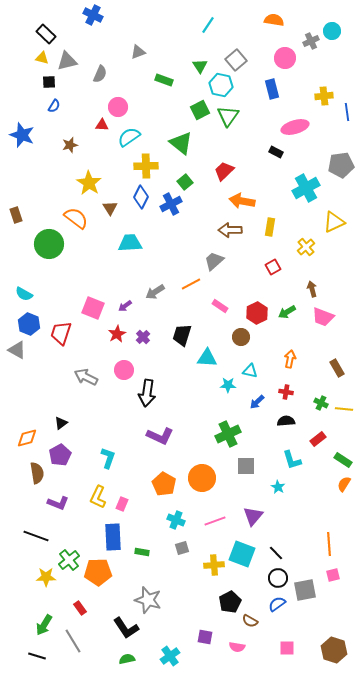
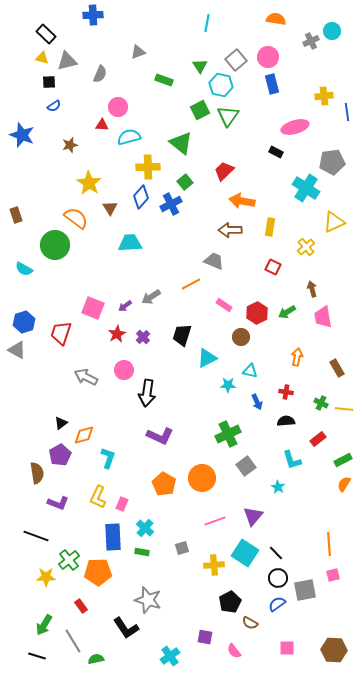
blue cross at (93, 15): rotated 30 degrees counterclockwise
orange semicircle at (274, 20): moved 2 px right, 1 px up
cyan line at (208, 25): moved 1 px left, 2 px up; rotated 24 degrees counterclockwise
pink circle at (285, 58): moved 17 px left, 1 px up
blue rectangle at (272, 89): moved 5 px up
blue semicircle at (54, 106): rotated 24 degrees clockwise
cyan semicircle at (129, 137): rotated 20 degrees clockwise
gray pentagon at (341, 165): moved 9 px left, 3 px up
yellow cross at (146, 166): moved 2 px right, 1 px down
cyan cross at (306, 188): rotated 28 degrees counterclockwise
blue diamond at (141, 197): rotated 15 degrees clockwise
green circle at (49, 244): moved 6 px right, 1 px down
gray trapezoid at (214, 261): rotated 65 degrees clockwise
red square at (273, 267): rotated 35 degrees counterclockwise
gray arrow at (155, 292): moved 4 px left, 5 px down
cyan semicircle at (24, 294): moved 25 px up
pink rectangle at (220, 306): moved 4 px right, 1 px up
pink trapezoid at (323, 317): rotated 60 degrees clockwise
blue hexagon at (29, 324): moved 5 px left, 2 px up; rotated 20 degrees clockwise
cyan triangle at (207, 358): rotated 30 degrees counterclockwise
orange arrow at (290, 359): moved 7 px right, 2 px up
blue arrow at (257, 402): rotated 70 degrees counterclockwise
orange diamond at (27, 438): moved 57 px right, 3 px up
green rectangle at (343, 460): rotated 60 degrees counterclockwise
gray square at (246, 466): rotated 36 degrees counterclockwise
cyan cross at (176, 520): moved 31 px left, 8 px down; rotated 18 degrees clockwise
cyan square at (242, 554): moved 3 px right, 1 px up; rotated 12 degrees clockwise
red rectangle at (80, 608): moved 1 px right, 2 px up
brown semicircle at (250, 621): moved 2 px down
pink semicircle at (237, 647): moved 3 px left, 4 px down; rotated 42 degrees clockwise
brown hexagon at (334, 650): rotated 15 degrees counterclockwise
green semicircle at (127, 659): moved 31 px left
